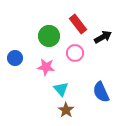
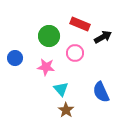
red rectangle: moved 2 px right; rotated 30 degrees counterclockwise
